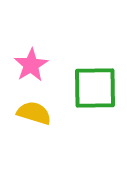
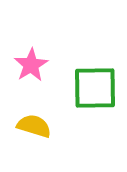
yellow semicircle: moved 13 px down
